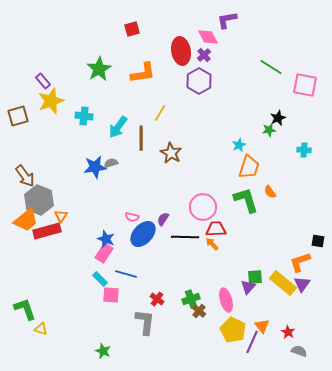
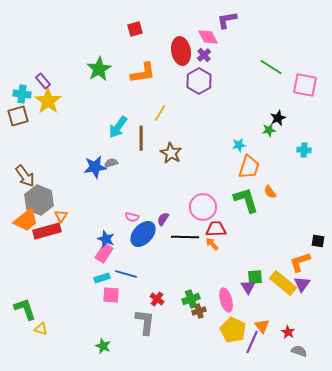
red square at (132, 29): moved 3 px right
yellow star at (51, 101): moved 3 px left; rotated 16 degrees counterclockwise
cyan cross at (84, 116): moved 62 px left, 22 px up
cyan star at (239, 145): rotated 16 degrees clockwise
cyan rectangle at (100, 279): moved 2 px right, 1 px up; rotated 63 degrees counterclockwise
purple triangle at (248, 287): rotated 14 degrees counterclockwise
brown cross at (199, 311): rotated 32 degrees clockwise
green star at (103, 351): moved 5 px up
